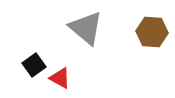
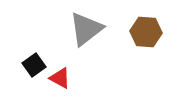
gray triangle: moved 1 px down; rotated 42 degrees clockwise
brown hexagon: moved 6 px left
